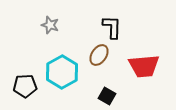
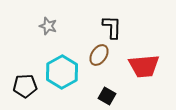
gray star: moved 2 px left, 1 px down
